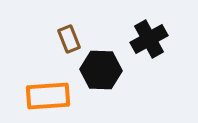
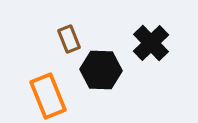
black cross: moved 2 px right, 4 px down; rotated 15 degrees counterclockwise
orange rectangle: rotated 72 degrees clockwise
